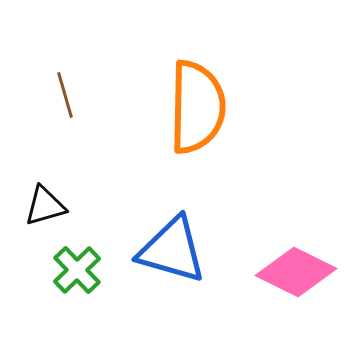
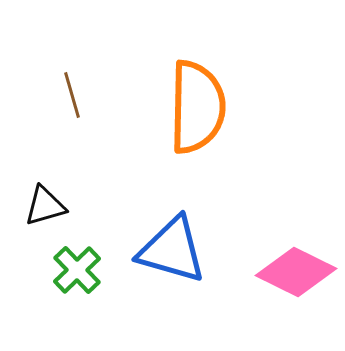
brown line: moved 7 px right
